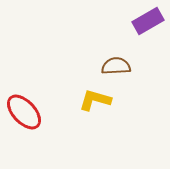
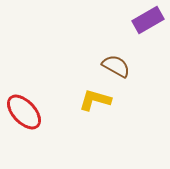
purple rectangle: moved 1 px up
brown semicircle: rotated 32 degrees clockwise
